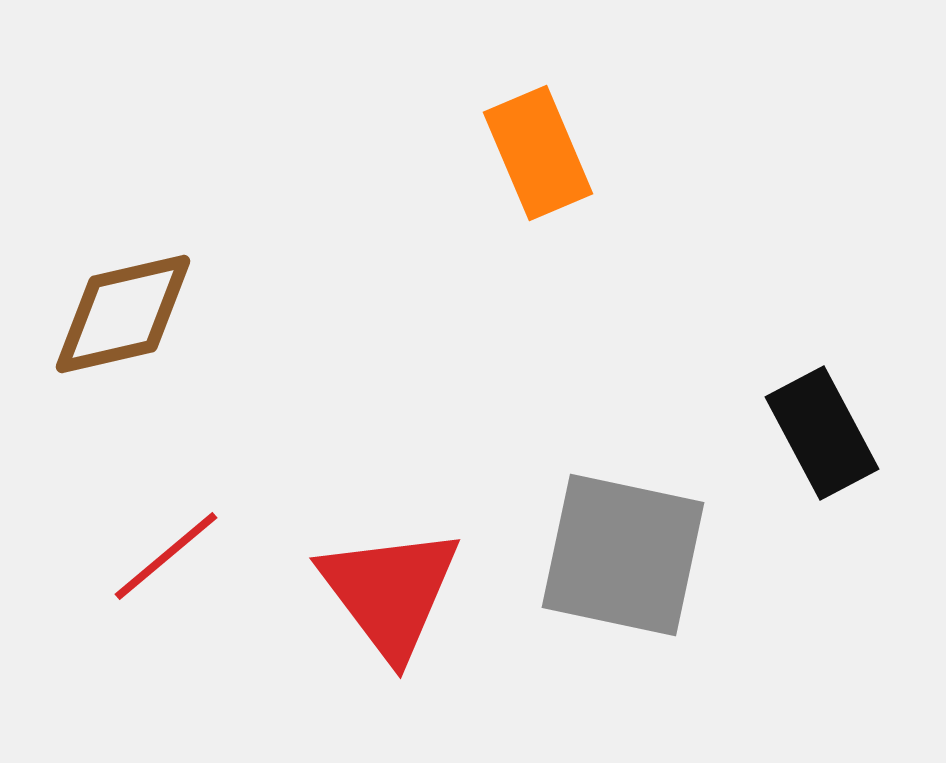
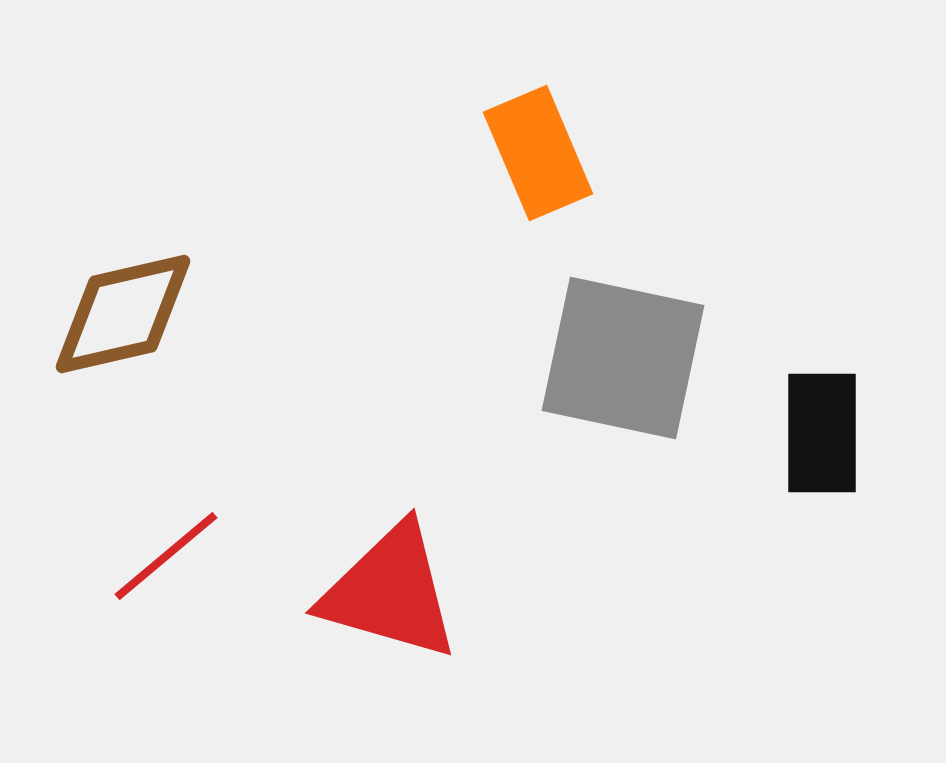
black rectangle: rotated 28 degrees clockwise
gray square: moved 197 px up
red triangle: rotated 37 degrees counterclockwise
